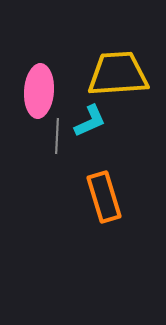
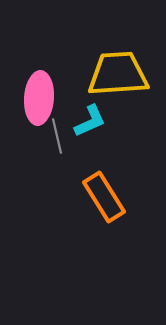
pink ellipse: moved 7 px down
gray line: rotated 16 degrees counterclockwise
orange rectangle: rotated 15 degrees counterclockwise
